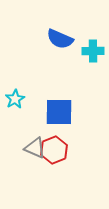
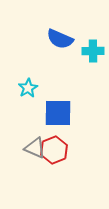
cyan star: moved 13 px right, 11 px up
blue square: moved 1 px left, 1 px down
